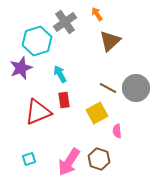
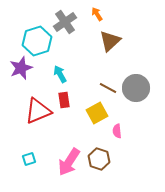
red triangle: moved 1 px up
